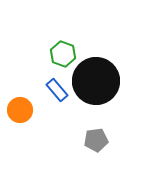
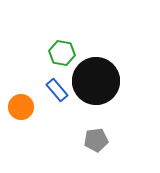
green hexagon: moved 1 px left, 1 px up; rotated 10 degrees counterclockwise
orange circle: moved 1 px right, 3 px up
